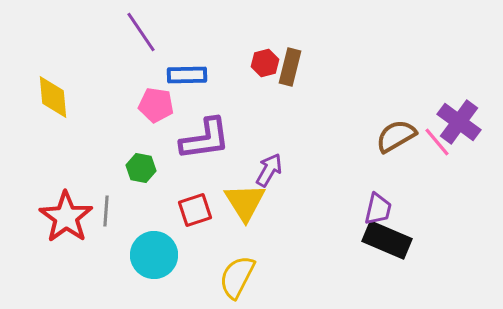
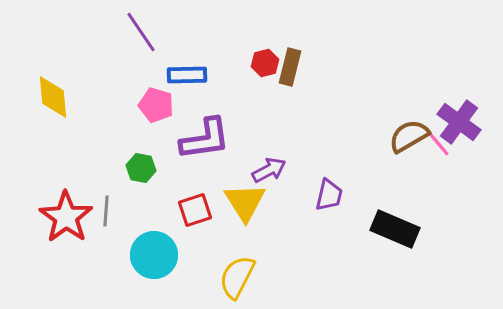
pink pentagon: rotated 8 degrees clockwise
brown semicircle: moved 13 px right
purple arrow: rotated 32 degrees clockwise
purple trapezoid: moved 49 px left, 14 px up
black rectangle: moved 8 px right, 11 px up
